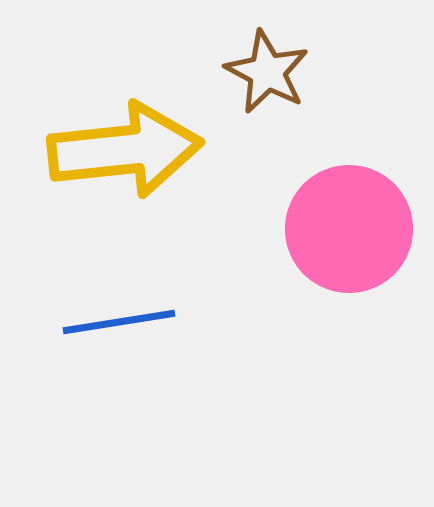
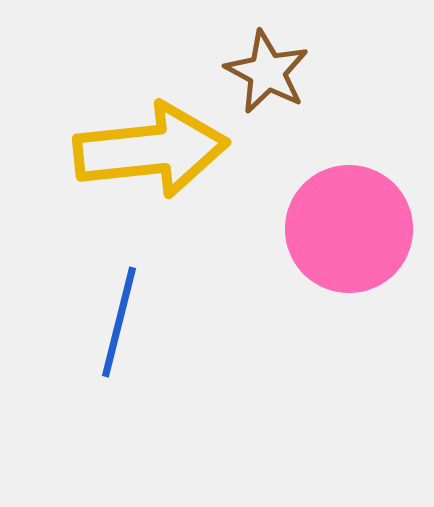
yellow arrow: moved 26 px right
blue line: rotated 67 degrees counterclockwise
